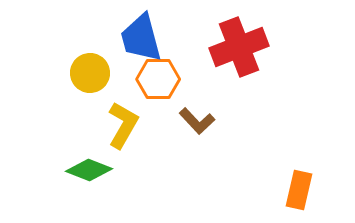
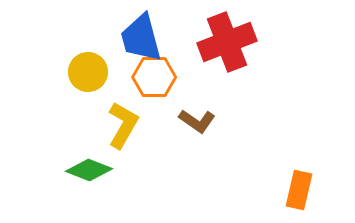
red cross: moved 12 px left, 5 px up
yellow circle: moved 2 px left, 1 px up
orange hexagon: moved 4 px left, 2 px up
brown L-shape: rotated 12 degrees counterclockwise
